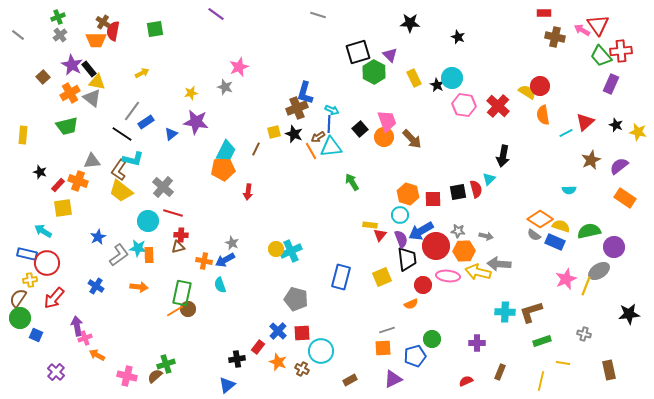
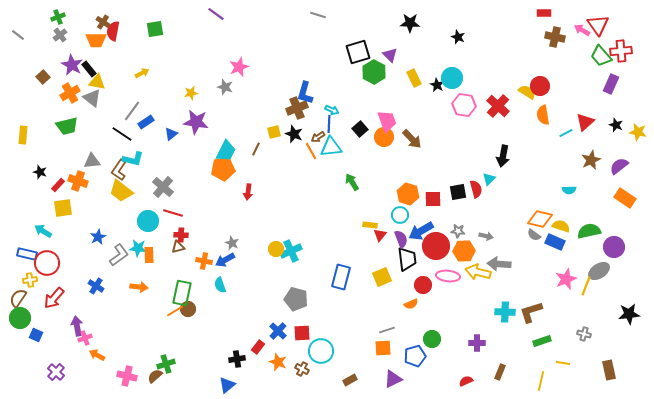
orange diamond at (540, 219): rotated 20 degrees counterclockwise
